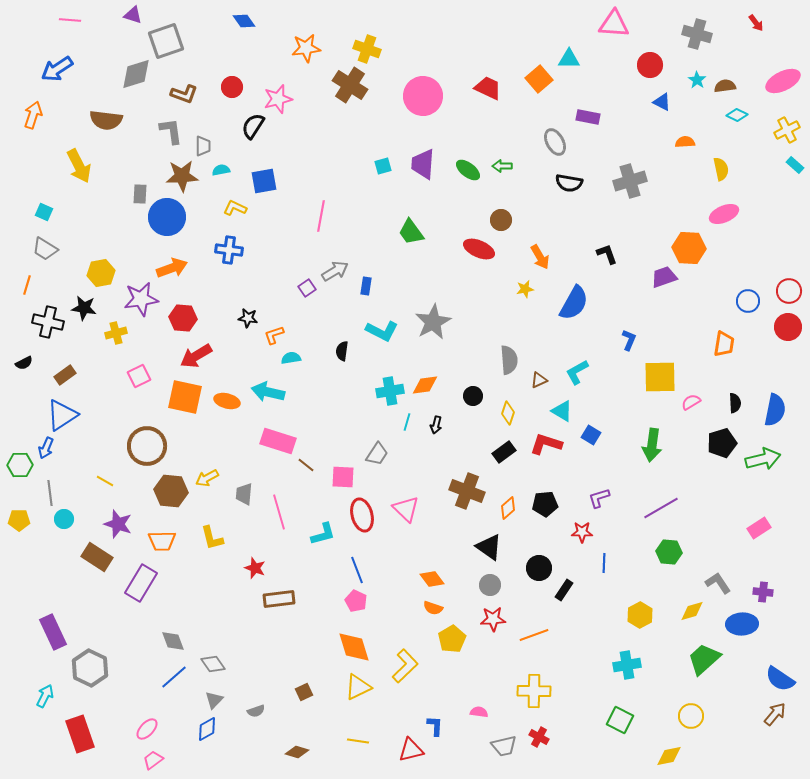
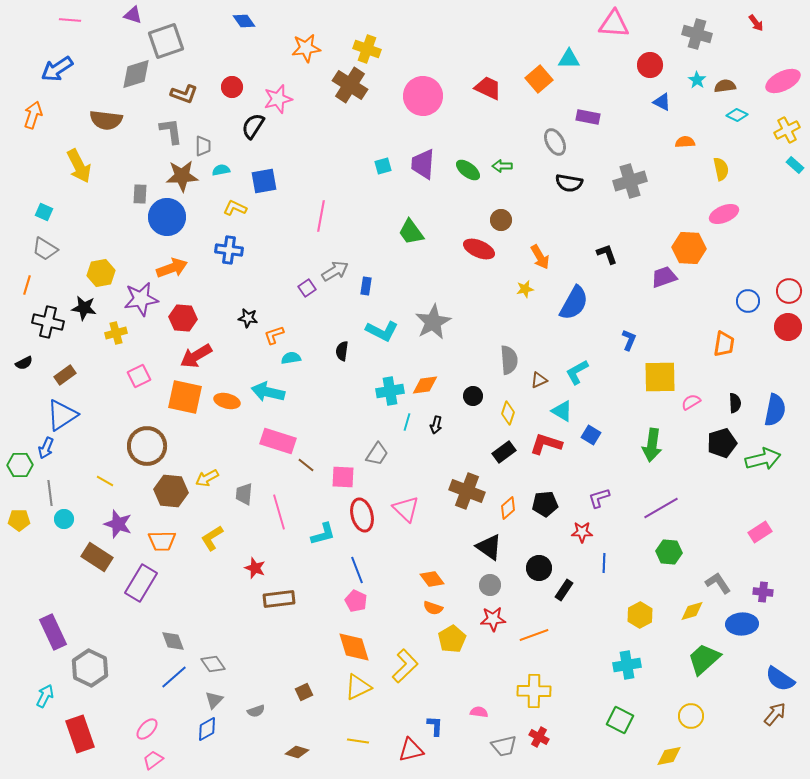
pink rectangle at (759, 528): moved 1 px right, 4 px down
yellow L-shape at (212, 538): rotated 72 degrees clockwise
